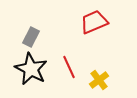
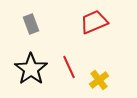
gray rectangle: moved 13 px up; rotated 48 degrees counterclockwise
black star: rotated 8 degrees clockwise
